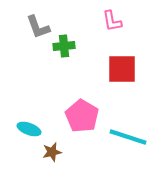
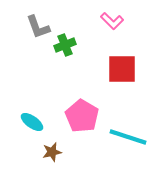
pink L-shape: rotated 35 degrees counterclockwise
green cross: moved 1 px right, 1 px up; rotated 15 degrees counterclockwise
cyan ellipse: moved 3 px right, 7 px up; rotated 15 degrees clockwise
